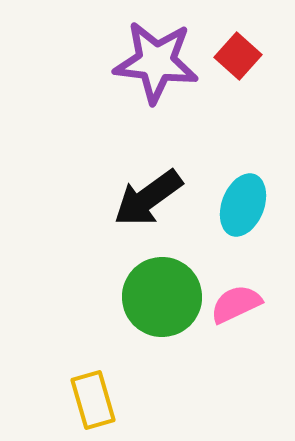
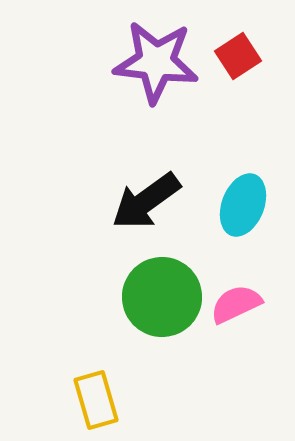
red square: rotated 15 degrees clockwise
black arrow: moved 2 px left, 3 px down
yellow rectangle: moved 3 px right
